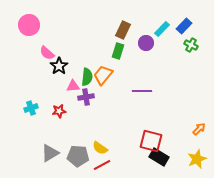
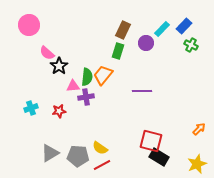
yellow star: moved 5 px down
